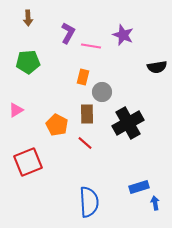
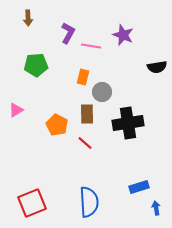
green pentagon: moved 8 px right, 3 px down
black cross: rotated 20 degrees clockwise
red square: moved 4 px right, 41 px down
blue arrow: moved 1 px right, 5 px down
